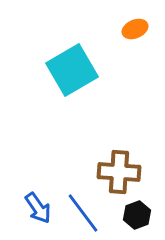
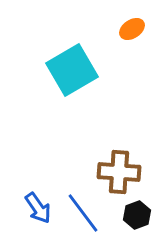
orange ellipse: moved 3 px left; rotated 10 degrees counterclockwise
